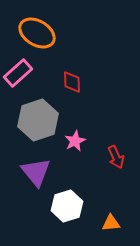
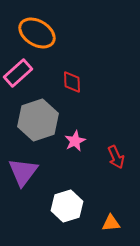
purple triangle: moved 13 px left; rotated 16 degrees clockwise
